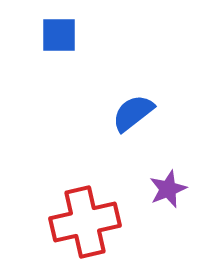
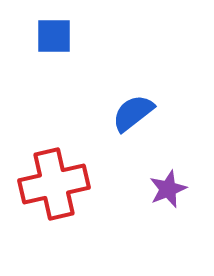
blue square: moved 5 px left, 1 px down
red cross: moved 31 px left, 38 px up
